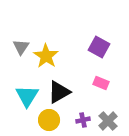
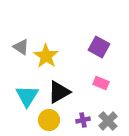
gray triangle: rotated 30 degrees counterclockwise
